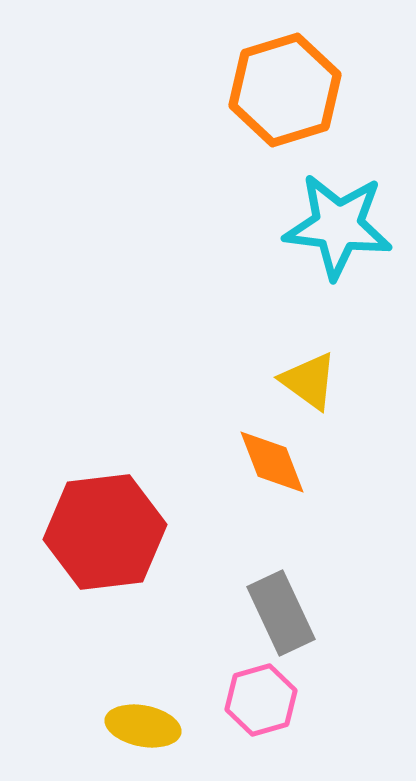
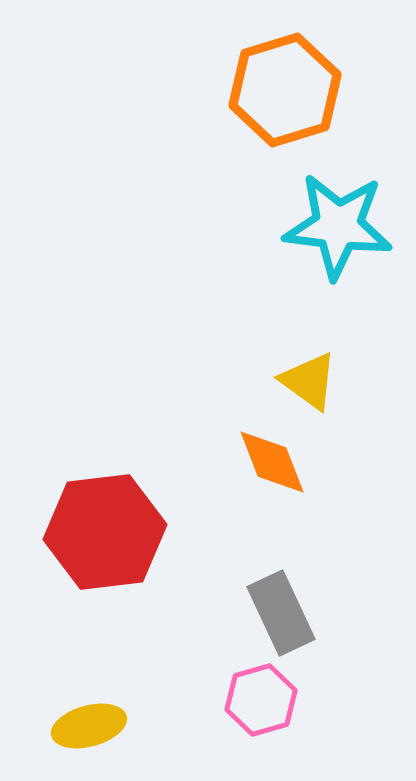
yellow ellipse: moved 54 px left; rotated 26 degrees counterclockwise
